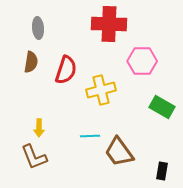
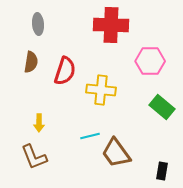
red cross: moved 2 px right, 1 px down
gray ellipse: moved 4 px up
pink hexagon: moved 8 px right
red semicircle: moved 1 px left, 1 px down
yellow cross: rotated 20 degrees clockwise
green rectangle: rotated 10 degrees clockwise
yellow arrow: moved 5 px up
cyan line: rotated 12 degrees counterclockwise
brown trapezoid: moved 3 px left, 1 px down
